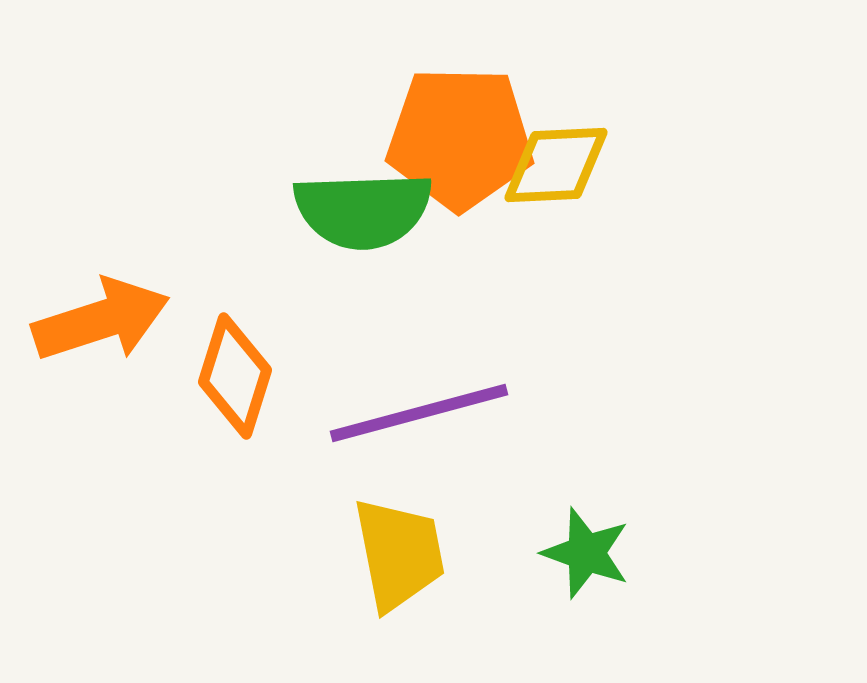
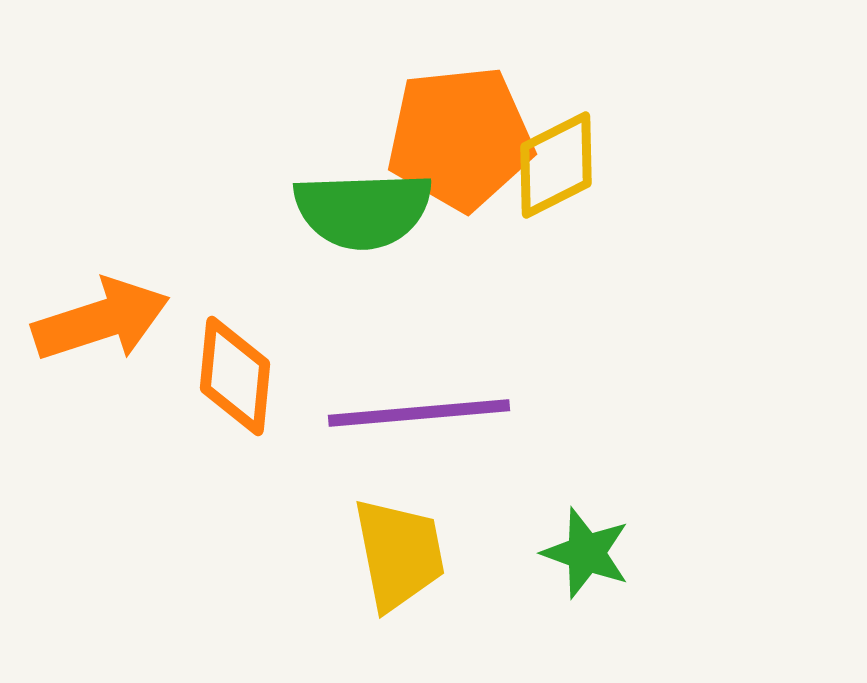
orange pentagon: rotated 7 degrees counterclockwise
yellow diamond: rotated 24 degrees counterclockwise
orange diamond: rotated 12 degrees counterclockwise
purple line: rotated 10 degrees clockwise
